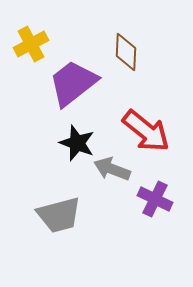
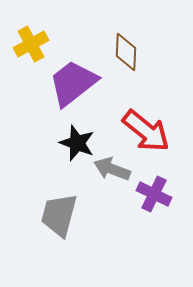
purple cross: moved 1 px left, 5 px up
gray trapezoid: rotated 120 degrees clockwise
